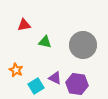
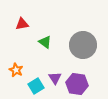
red triangle: moved 2 px left, 1 px up
green triangle: rotated 24 degrees clockwise
purple triangle: rotated 32 degrees clockwise
